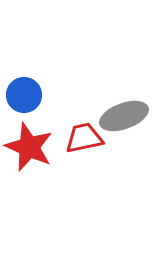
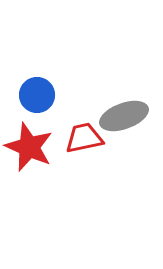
blue circle: moved 13 px right
